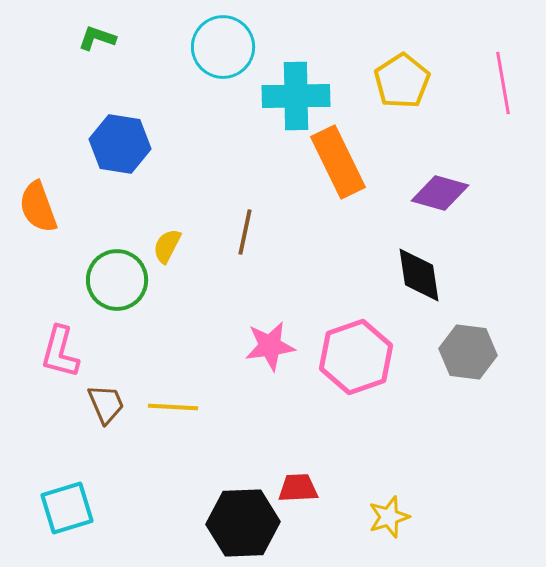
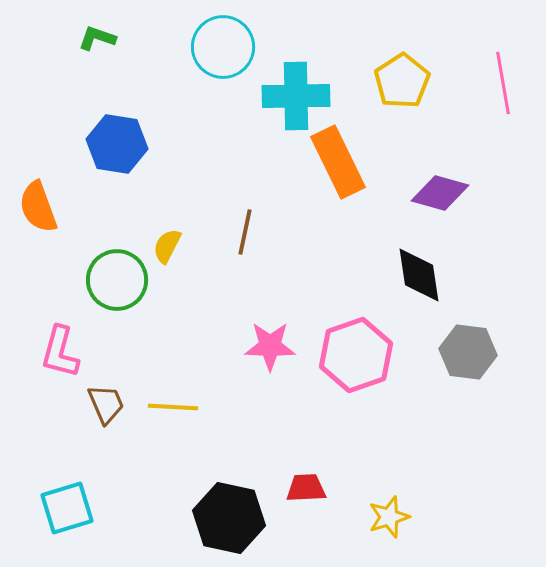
blue hexagon: moved 3 px left
pink star: rotated 9 degrees clockwise
pink hexagon: moved 2 px up
red trapezoid: moved 8 px right
black hexagon: moved 14 px left, 5 px up; rotated 14 degrees clockwise
